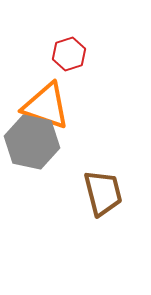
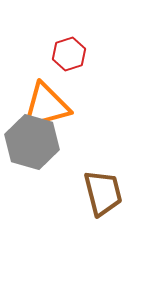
orange triangle: rotated 34 degrees counterclockwise
gray hexagon: rotated 4 degrees clockwise
